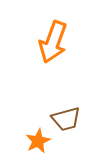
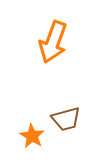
orange star: moved 6 px left, 5 px up; rotated 15 degrees counterclockwise
